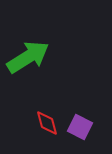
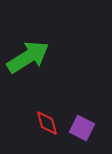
purple square: moved 2 px right, 1 px down
